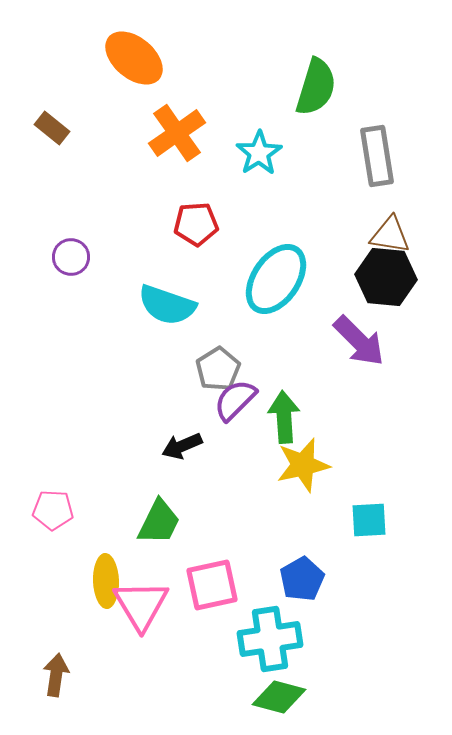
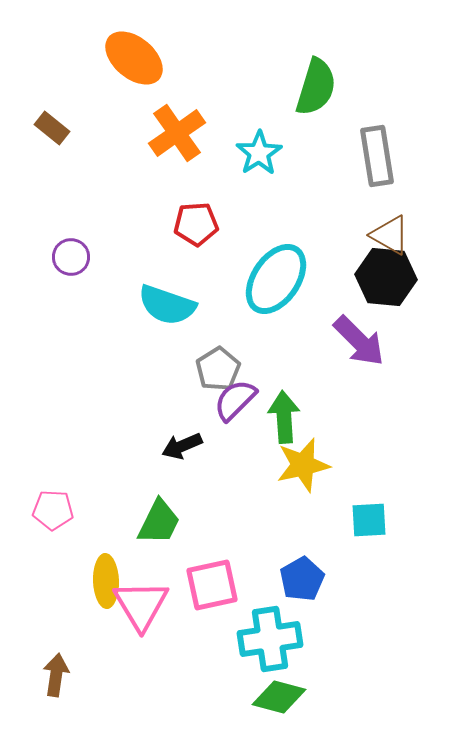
brown triangle: rotated 21 degrees clockwise
